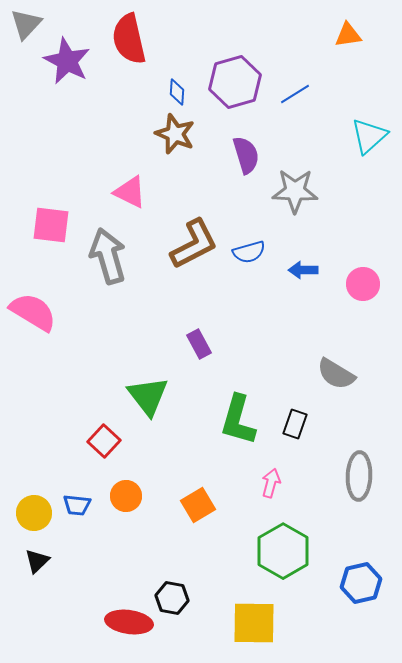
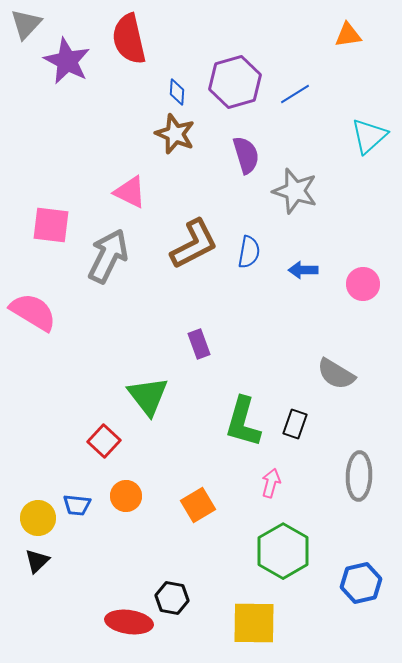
gray star: rotated 15 degrees clockwise
blue semicircle: rotated 64 degrees counterclockwise
gray arrow: rotated 42 degrees clockwise
purple rectangle: rotated 8 degrees clockwise
green L-shape: moved 5 px right, 2 px down
yellow circle: moved 4 px right, 5 px down
